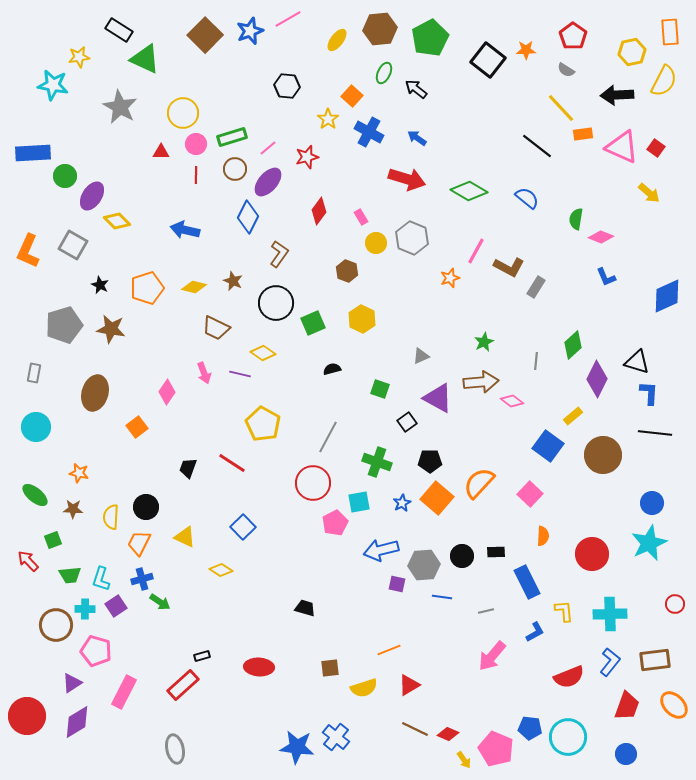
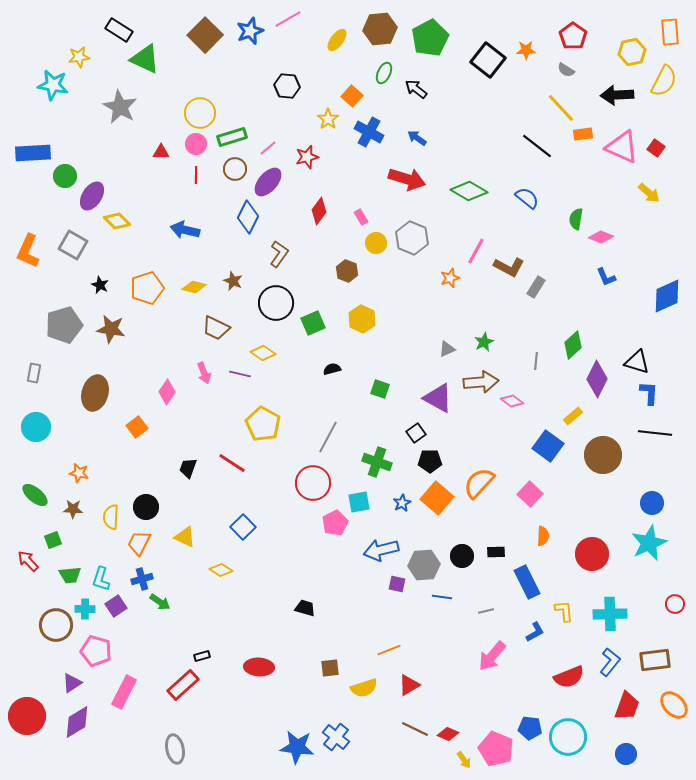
yellow circle at (183, 113): moved 17 px right
gray triangle at (421, 356): moved 26 px right, 7 px up
black square at (407, 422): moved 9 px right, 11 px down
